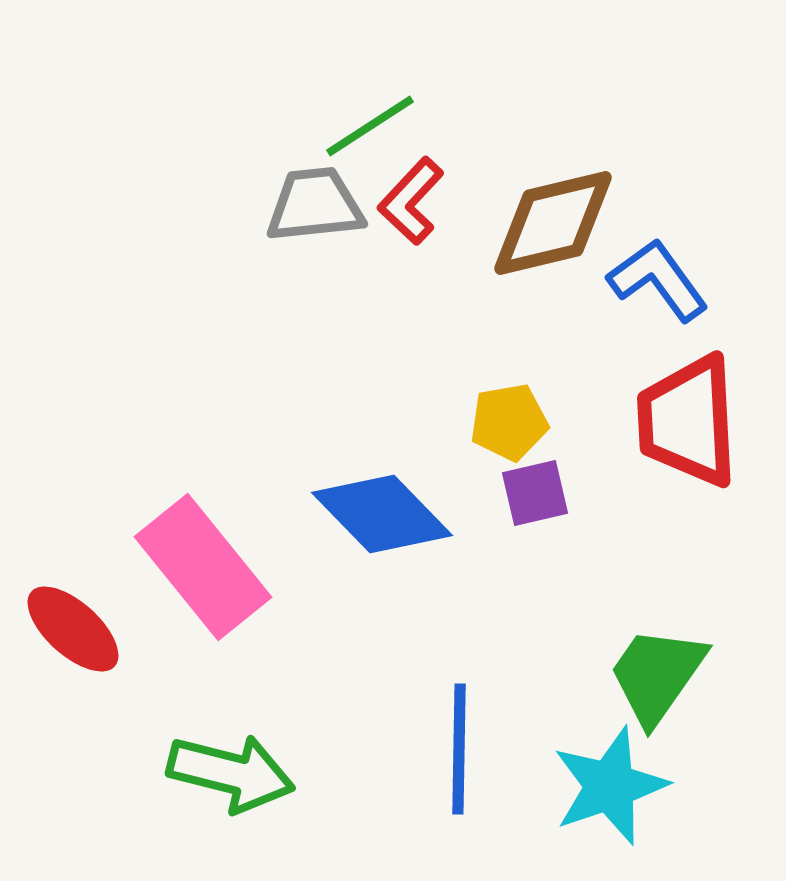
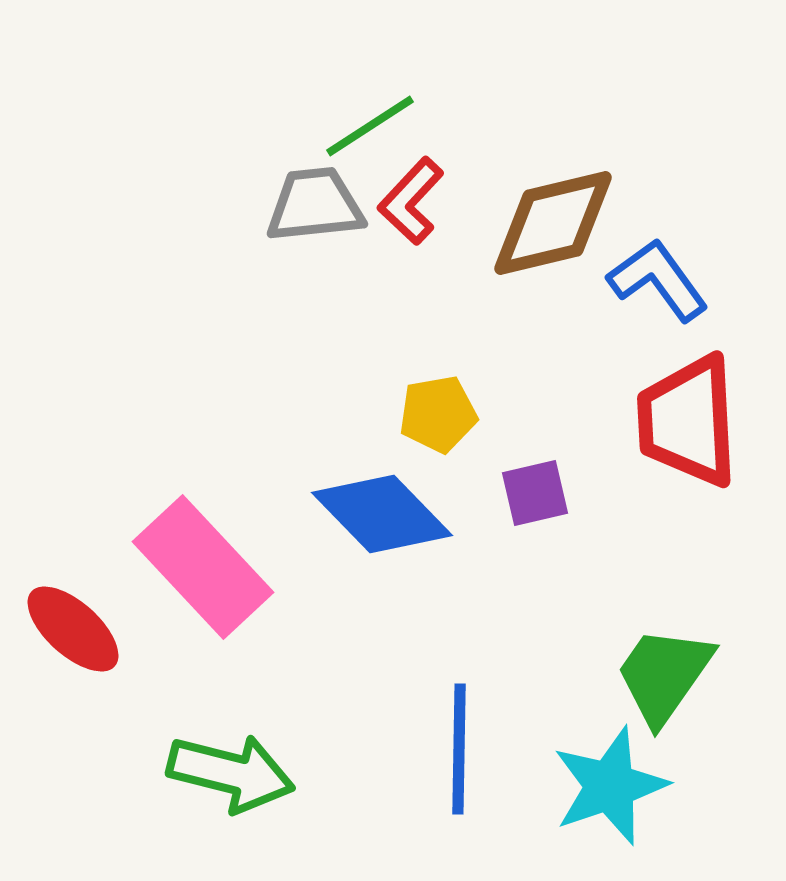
yellow pentagon: moved 71 px left, 8 px up
pink rectangle: rotated 4 degrees counterclockwise
green trapezoid: moved 7 px right
